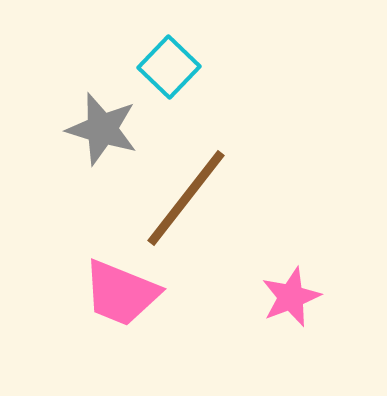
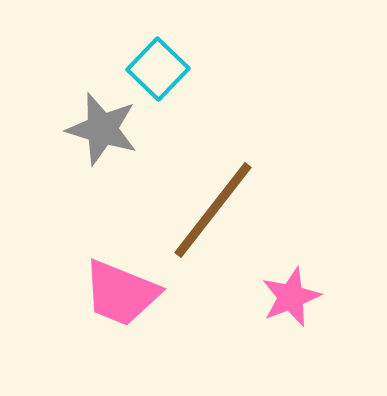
cyan square: moved 11 px left, 2 px down
brown line: moved 27 px right, 12 px down
